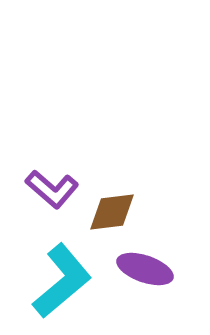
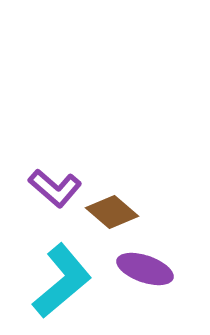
purple L-shape: moved 3 px right, 1 px up
brown diamond: rotated 48 degrees clockwise
